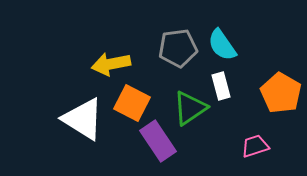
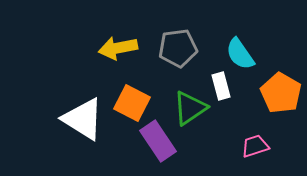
cyan semicircle: moved 18 px right, 9 px down
yellow arrow: moved 7 px right, 16 px up
